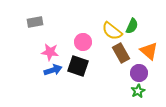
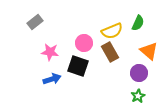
gray rectangle: rotated 28 degrees counterclockwise
green semicircle: moved 6 px right, 3 px up
yellow semicircle: rotated 60 degrees counterclockwise
pink circle: moved 1 px right, 1 px down
brown rectangle: moved 11 px left, 1 px up
blue arrow: moved 1 px left, 9 px down
green star: moved 5 px down
